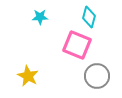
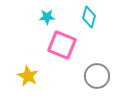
cyan star: moved 7 px right
pink square: moved 15 px left
